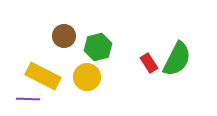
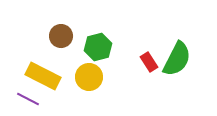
brown circle: moved 3 px left
red rectangle: moved 1 px up
yellow circle: moved 2 px right
purple line: rotated 25 degrees clockwise
